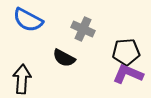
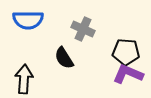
blue semicircle: rotated 28 degrees counterclockwise
black pentagon: rotated 8 degrees clockwise
black semicircle: rotated 30 degrees clockwise
black arrow: moved 2 px right
